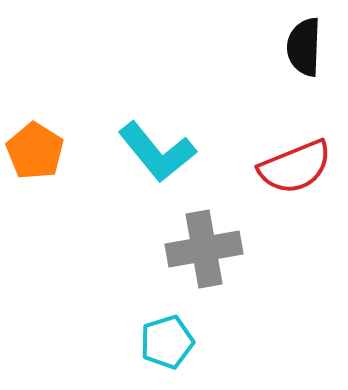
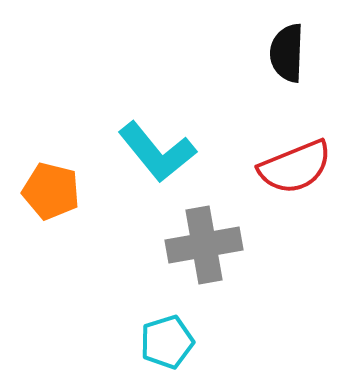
black semicircle: moved 17 px left, 6 px down
orange pentagon: moved 16 px right, 40 px down; rotated 18 degrees counterclockwise
gray cross: moved 4 px up
